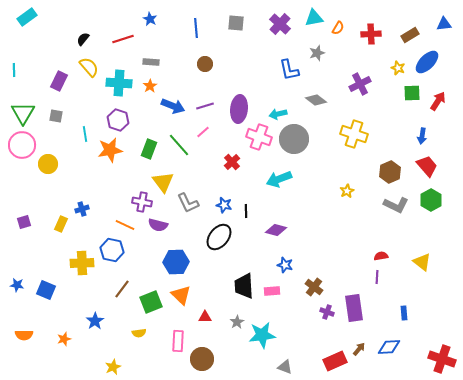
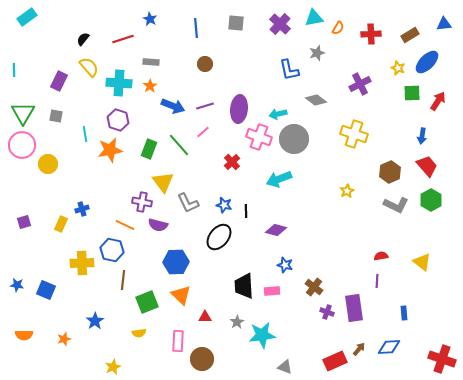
purple line at (377, 277): moved 4 px down
brown line at (122, 289): moved 1 px right, 9 px up; rotated 30 degrees counterclockwise
green square at (151, 302): moved 4 px left
